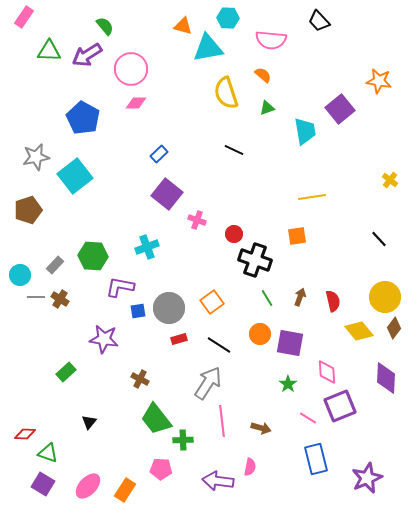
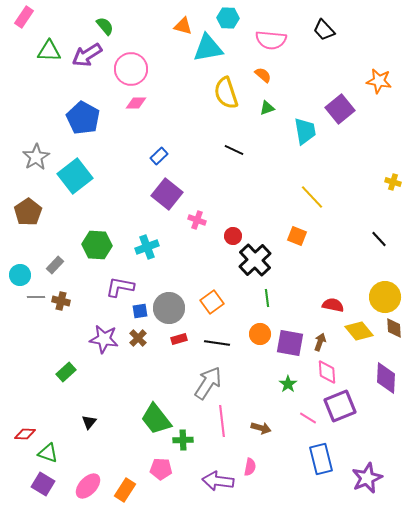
black trapezoid at (319, 21): moved 5 px right, 9 px down
blue rectangle at (159, 154): moved 2 px down
gray star at (36, 157): rotated 20 degrees counterclockwise
yellow cross at (390, 180): moved 3 px right, 2 px down; rotated 21 degrees counterclockwise
yellow line at (312, 197): rotated 56 degrees clockwise
brown pentagon at (28, 210): moved 2 px down; rotated 16 degrees counterclockwise
red circle at (234, 234): moved 1 px left, 2 px down
orange square at (297, 236): rotated 30 degrees clockwise
green hexagon at (93, 256): moved 4 px right, 11 px up
black cross at (255, 260): rotated 28 degrees clockwise
brown arrow at (300, 297): moved 20 px right, 45 px down
green line at (267, 298): rotated 24 degrees clockwise
brown cross at (60, 299): moved 1 px right, 2 px down; rotated 18 degrees counterclockwise
red semicircle at (333, 301): moved 4 px down; rotated 65 degrees counterclockwise
blue square at (138, 311): moved 2 px right
brown diamond at (394, 328): rotated 40 degrees counterclockwise
black line at (219, 345): moved 2 px left, 2 px up; rotated 25 degrees counterclockwise
brown cross at (140, 379): moved 2 px left, 41 px up; rotated 18 degrees clockwise
blue rectangle at (316, 459): moved 5 px right
